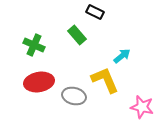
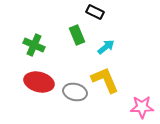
green rectangle: rotated 18 degrees clockwise
cyan arrow: moved 16 px left, 9 px up
red ellipse: rotated 24 degrees clockwise
gray ellipse: moved 1 px right, 4 px up
pink star: rotated 15 degrees counterclockwise
